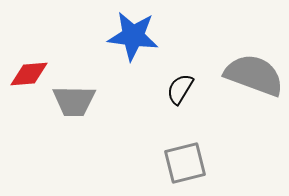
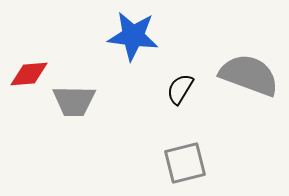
gray semicircle: moved 5 px left
